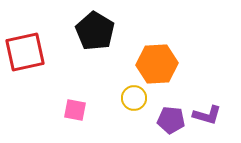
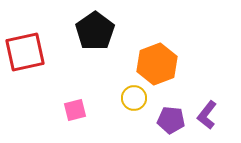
black pentagon: rotated 6 degrees clockwise
orange hexagon: rotated 18 degrees counterclockwise
pink square: rotated 25 degrees counterclockwise
purple L-shape: rotated 112 degrees clockwise
